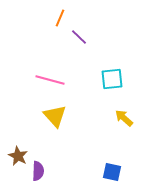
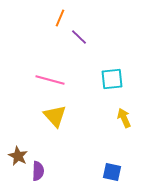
yellow arrow: rotated 24 degrees clockwise
